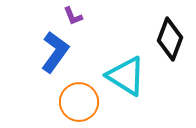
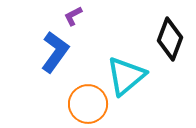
purple L-shape: rotated 85 degrees clockwise
cyan triangle: rotated 48 degrees clockwise
orange circle: moved 9 px right, 2 px down
